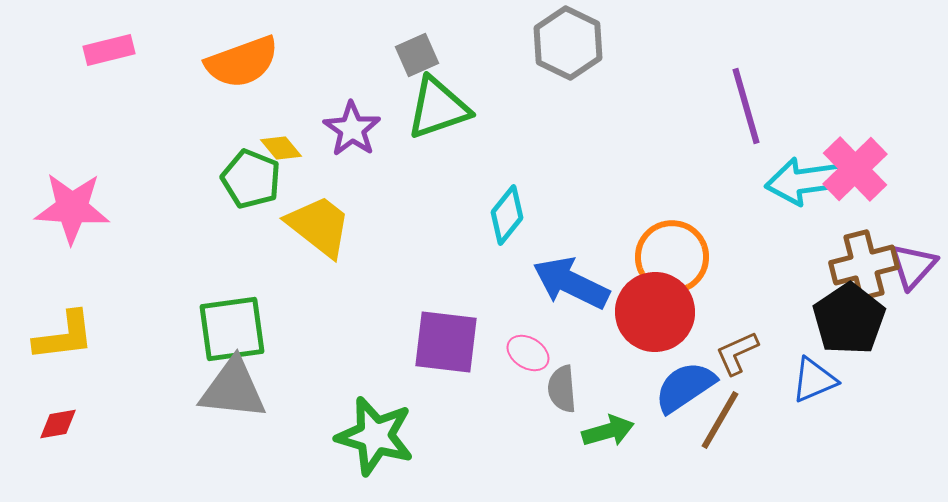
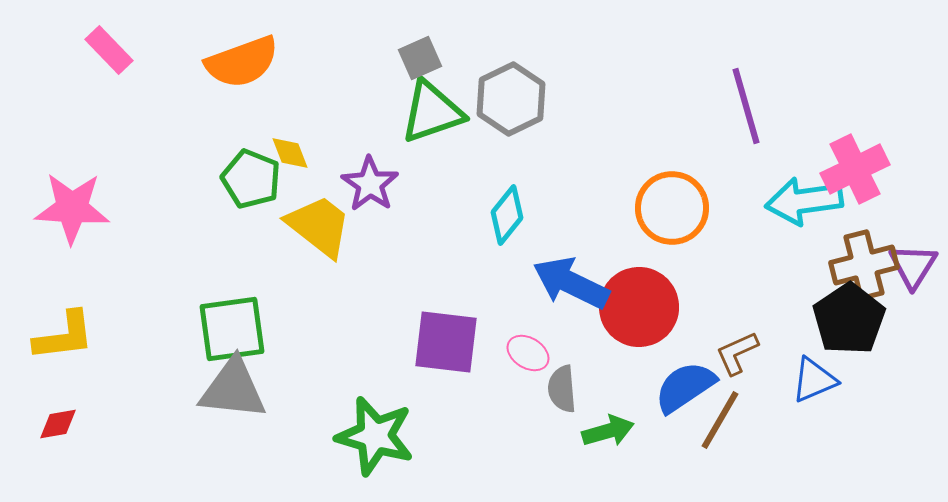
gray hexagon: moved 57 px left, 56 px down; rotated 8 degrees clockwise
pink rectangle: rotated 60 degrees clockwise
gray square: moved 3 px right, 3 px down
green triangle: moved 6 px left, 4 px down
purple star: moved 18 px right, 55 px down
yellow diamond: moved 9 px right, 5 px down; rotated 18 degrees clockwise
pink cross: rotated 18 degrees clockwise
cyan arrow: moved 20 px down
orange circle: moved 49 px up
purple triangle: rotated 10 degrees counterclockwise
red circle: moved 16 px left, 5 px up
